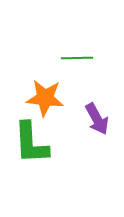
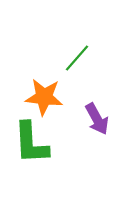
green line: rotated 48 degrees counterclockwise
orange star: moved 1 px left, 1 px up
